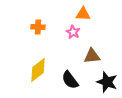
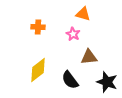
orange triangle: rotated 14 degrees clockwise
pink star: moved 2 px down
brown triangle: moved 3 px left, 1 px down
